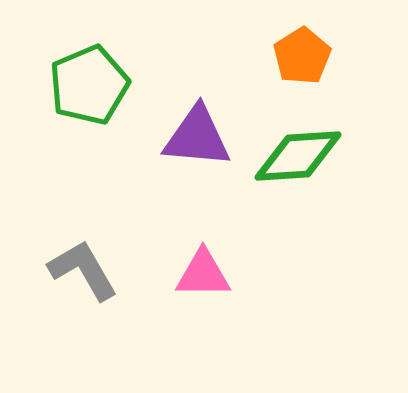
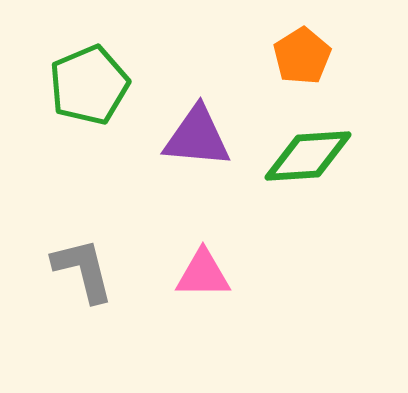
green diamond: moved 10 px right
gray L-shape: rotated 16 degrees clockwise
